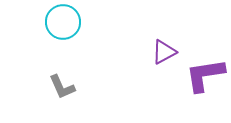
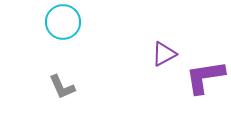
purple triangle: moved 2 px down
purple L-shape: moved 2 px down
